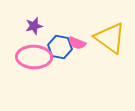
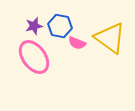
blue hexagon: moved 21 px up
pink ellipse: rotated 52 degrees clockwise
